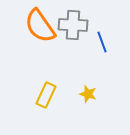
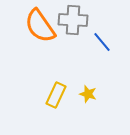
gray cross: moved 5 px up
blue line: rotated 20 degrees counterclockwise
yellow rectangle: moved 10 px right
